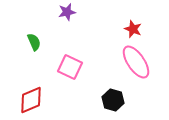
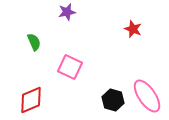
pink ellipse: moved 11 px right, 34 px down
